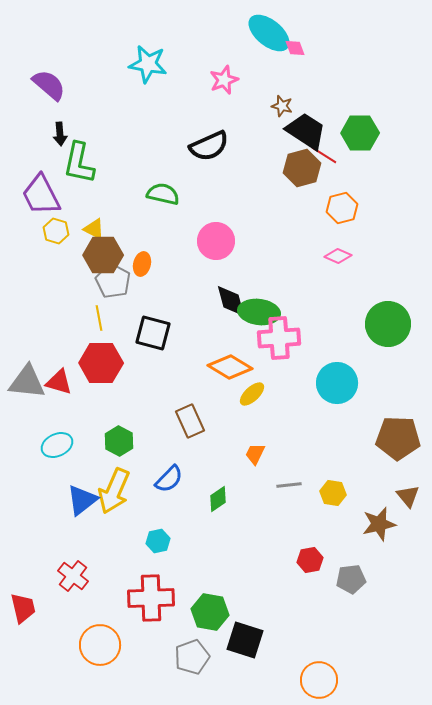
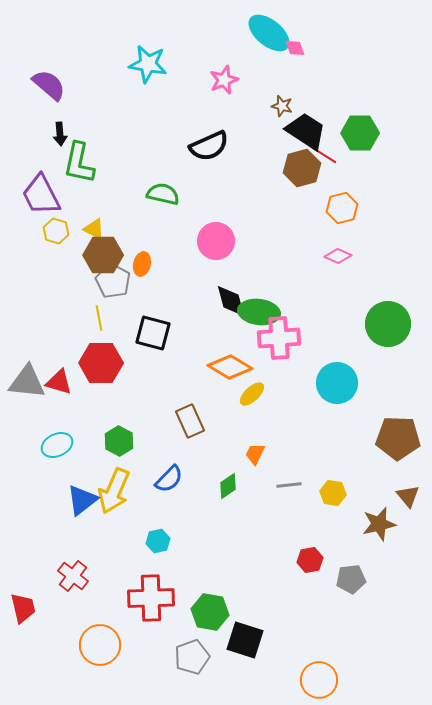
green diamond at (218, 499): moved 10 px right, 13 px up
